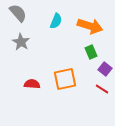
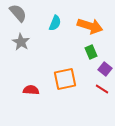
cyan semicircle: moved 1 px left, 2 px down
red semicircle: moved 1 px left, 6 px down
